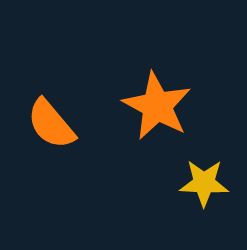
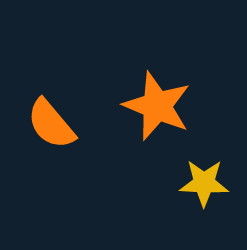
orange star: rotated 6 degrees counterclockwise
